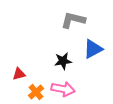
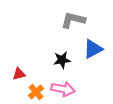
black star: moved 1 px left, 1 px up
